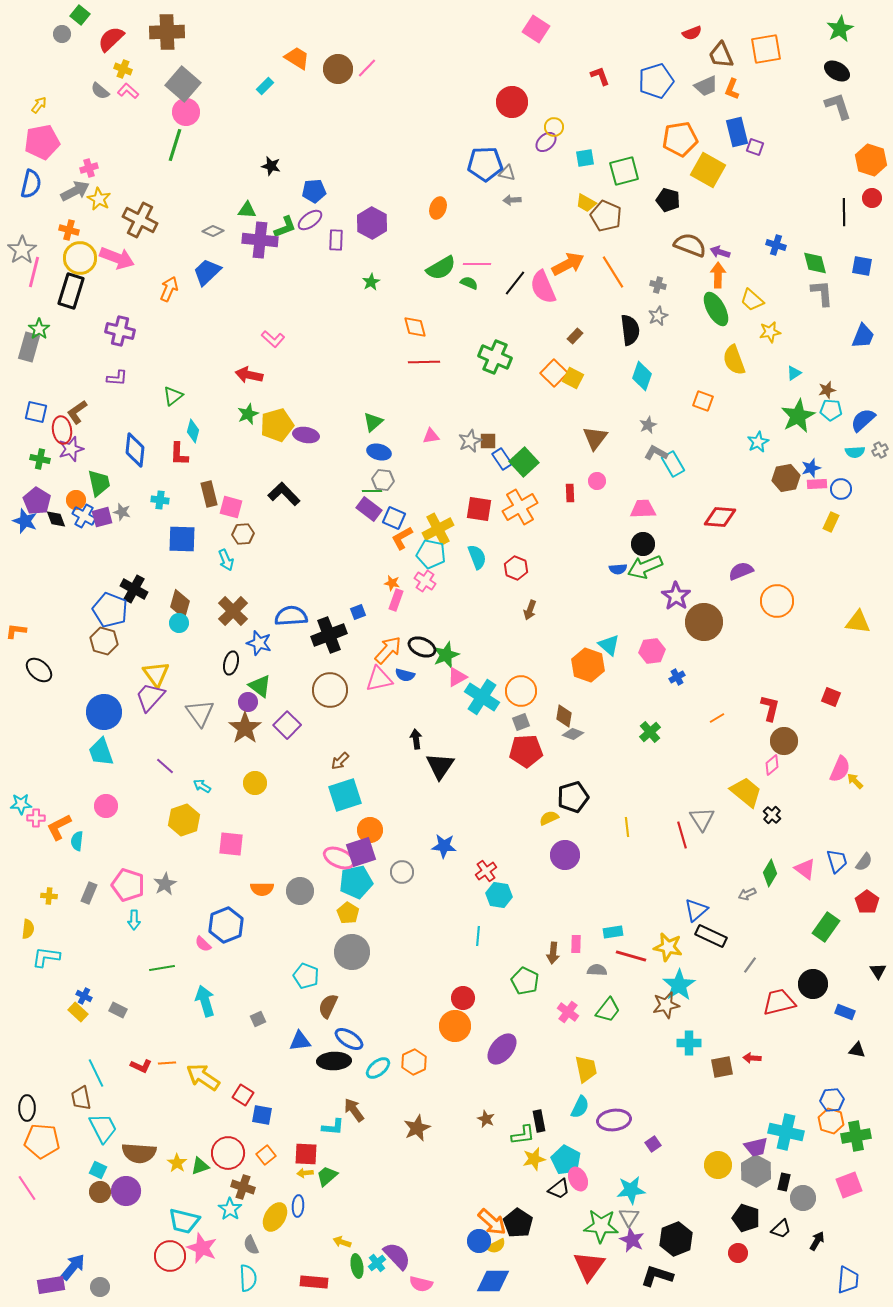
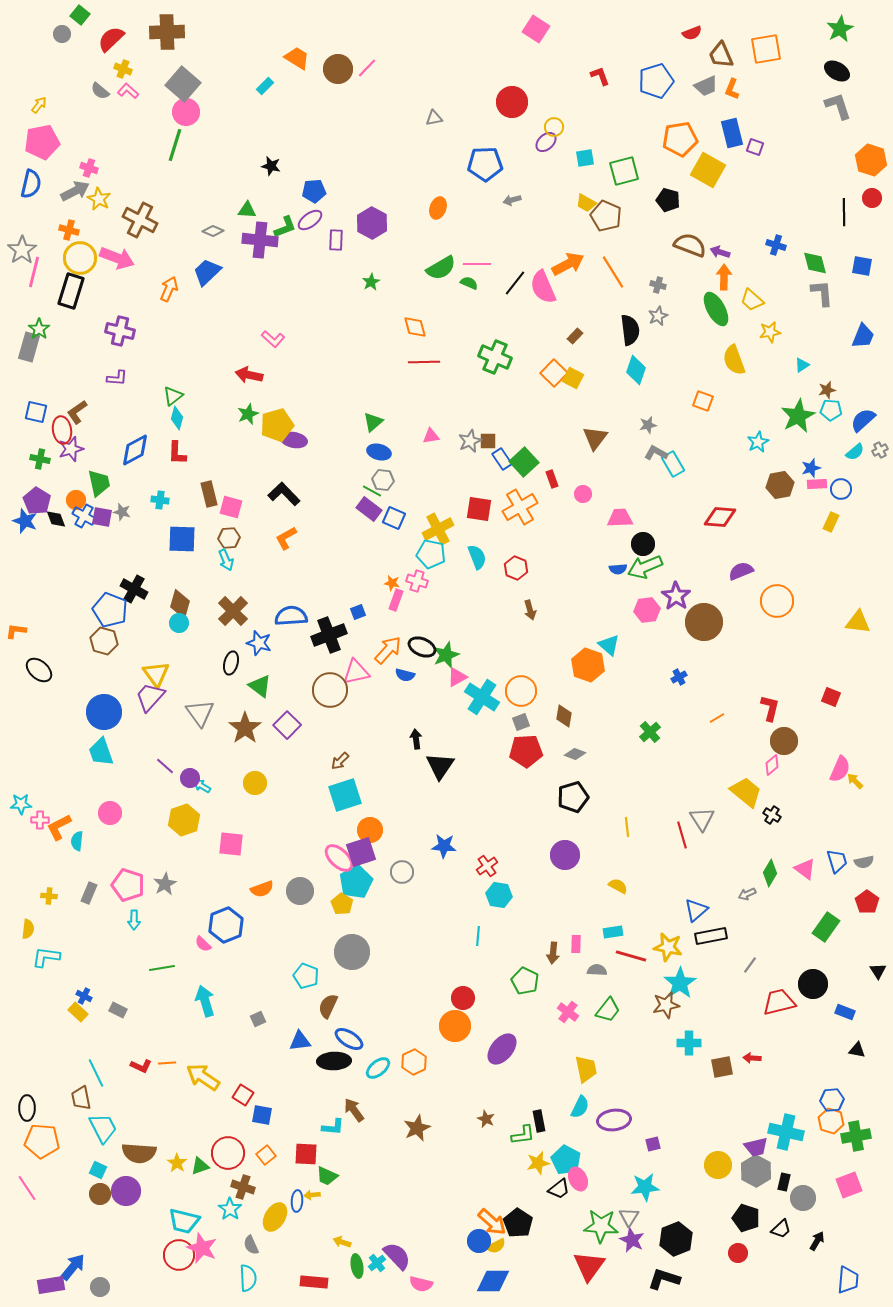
blue rectangle at (737, 132): moved 5 px left, 1 px down
pink cross at (89, 168): rotated 36 degrees clockwise
gray triangle at (507, 173): moved 73 px left, 55 px up; rotated 24 degrees counterclockwise
gray arrow at (512, 200): rotated 12 degrees counterclockwise
orange arrow at (718, 275): moved 6 px right, 2 px down
cyan triangle at (794, 373): moved 8 px right, 8 px up
cyan diamond at (642, 376): moved 6 px left, 6 px up
gray star at (648, 425): rotated 12 degrees clockwise
cyan diamond at (193, 431): moved 16 px left, 13 px up
purple ellipse at (306, 435): moved 12 px left, 5 px down
blue diamond at (135, 450): rotated 56 degrees clockwise
cyan semicircle at (855, 452): rotated 36 degrees counterclockwise
red L-shape at (179, 454): moved 2 px left, 1 px up
brown hexagon at (786, 478): moved 6 px left, 7 px down
pink circle at (597, 481): moved 14 px left, 13 px down
green line at (372, 491): rotated 30 degrees clockwise
red rectangle at (570, 493): moved 18 px left, 14 px up; rotated 18 degrees counterclockwise
pink trapezoid at (643, 509): moved 23 px left, 9 px down
purple square at (102, 517): rotated 25 degrees clockwise
brown hexagon at (243, 534): moved 14 px left, 4 px down
orange L-shape at (402, 538): moved 116 px left
pink cross at (425, 581): moved 8 px left; rotated 15 degrees counterclockwise
brown arrow at (530, 610): rotated 36 degrees counterclockwise
pink hexagon at (652, 651): moved 5 px left, 41 px up
blue cross at (677, 677): moved 2 px right
pink triangle at (379, 679): moved 23 px left, 7 px up
purple circle at (248, 702): moved 58 px left, 76 px down
gray diamond at (573, 734): moved 2 px right, 20 px down
pink circle at (106, 806): moved 4 px right, 7 px down
black cross at (772, 815): rotated 12 degrees counterclockwise
pink cross at (36, 818): moved 4 px right, 2 px down
yellow semicircle at (549, 818): moved 69 px right, 68 px down; rotated 54 degrees clockwise
pink ellipse at (339, 858): rotated 20 degrees clockwise
gray semicircle at (864, 862): rotated 42 degrees clockwise
red cross at (486, 871): moved 1 px right, 5 px up
cyan pentagon at (356, 882): rotated 16 degrees counterclockwise
orange semicircle at (262, 889): rotated 20 degrees counterclockwise
yellow pentagon at (348, 913): moved 6 px left, 9 px up
black rectangle at (711, 936): rotated 36 degrees counterclockwise
cyan star at (679, 985): moved 1 px right, 2 px up
purple square at (653, 1144): rotated 21 degrees clockwise
yellow star at (534, 1159): moved 4 px right, 4 px down
yellow arrow at (305, 1173): moved 7 px right, 22 px down
green trapezoid at (327, 1176): rotated 115 degrees counterclockwise
cyan star at (631, 1190): moved 14 px right, 3 px up
brown circle at (100, 1192): moved 2 px down
blue ellipse at (298, 1206): moved 1 px left, 5 px up
red circle at (170, 1256): moved 9 px right, 1 px up
black L-shape at (657, 1276): moved 7 px right, 3 px down
